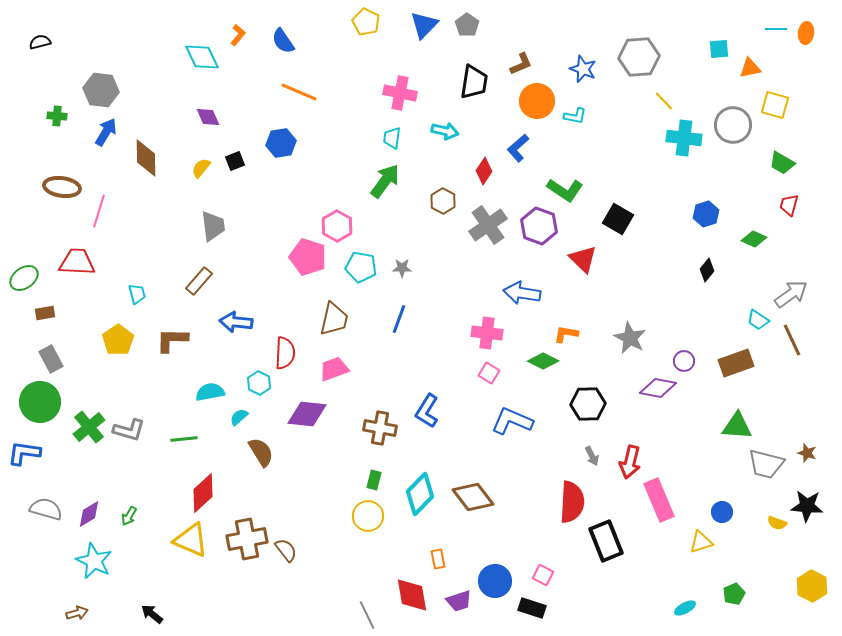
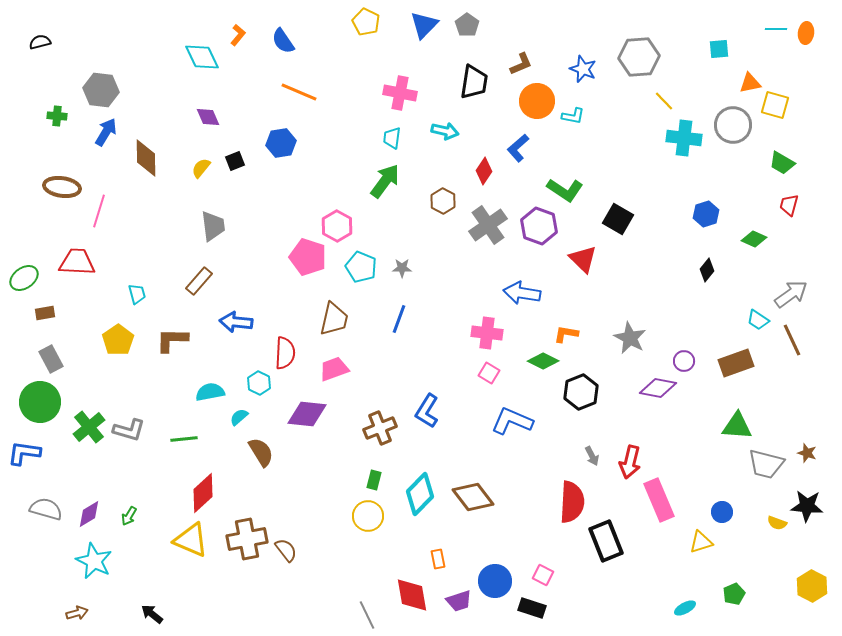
orange triangle at (750, 68): moved 15 px down
cyan L-shape at (575, 116): moved 2 px left
cyan pentagon at (361, 267): rotated 12 degrees clockwise
black hexagon at (588, 404): moved 7 px left, 12 px up; rotated 20 degrees counterclockwise
brown cross at (380, 428): rotated 32 degrees counterclockwise
